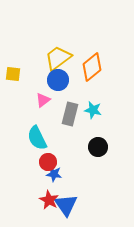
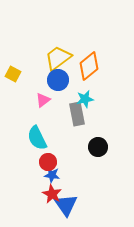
orange diamond: moved 3 px left, 1 px up
yellow square: rotated 21 degrees clockwise
cyan star: moved 8 px left, 11 px up; rotated 24 degrees counterclockwise
gray rectangle: moved 7 px right; rotated 25 degrees counterclockwise
blue star: moved 2 px left, 1 px down
red star: moved 3 px right, 6 px up
